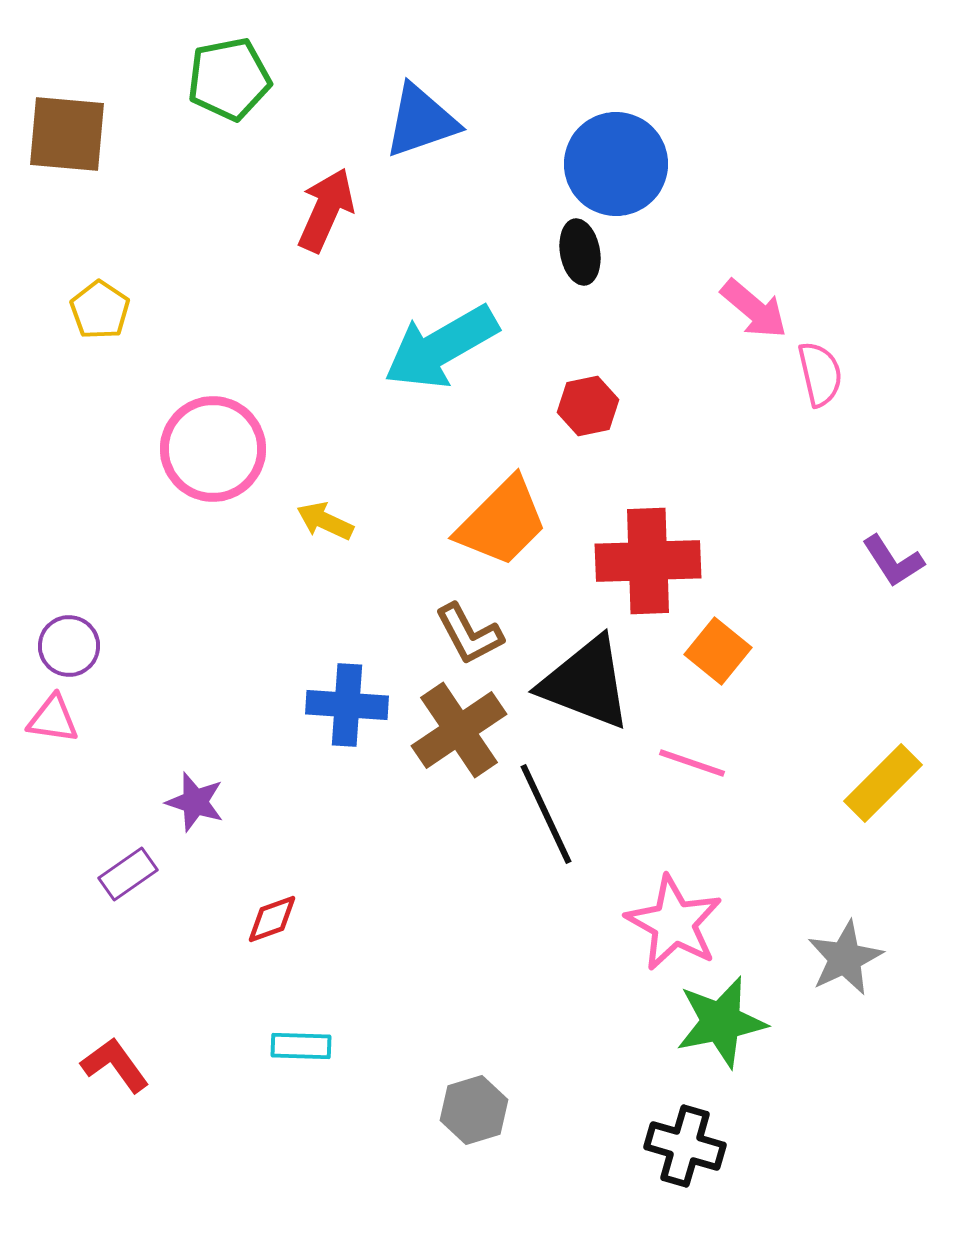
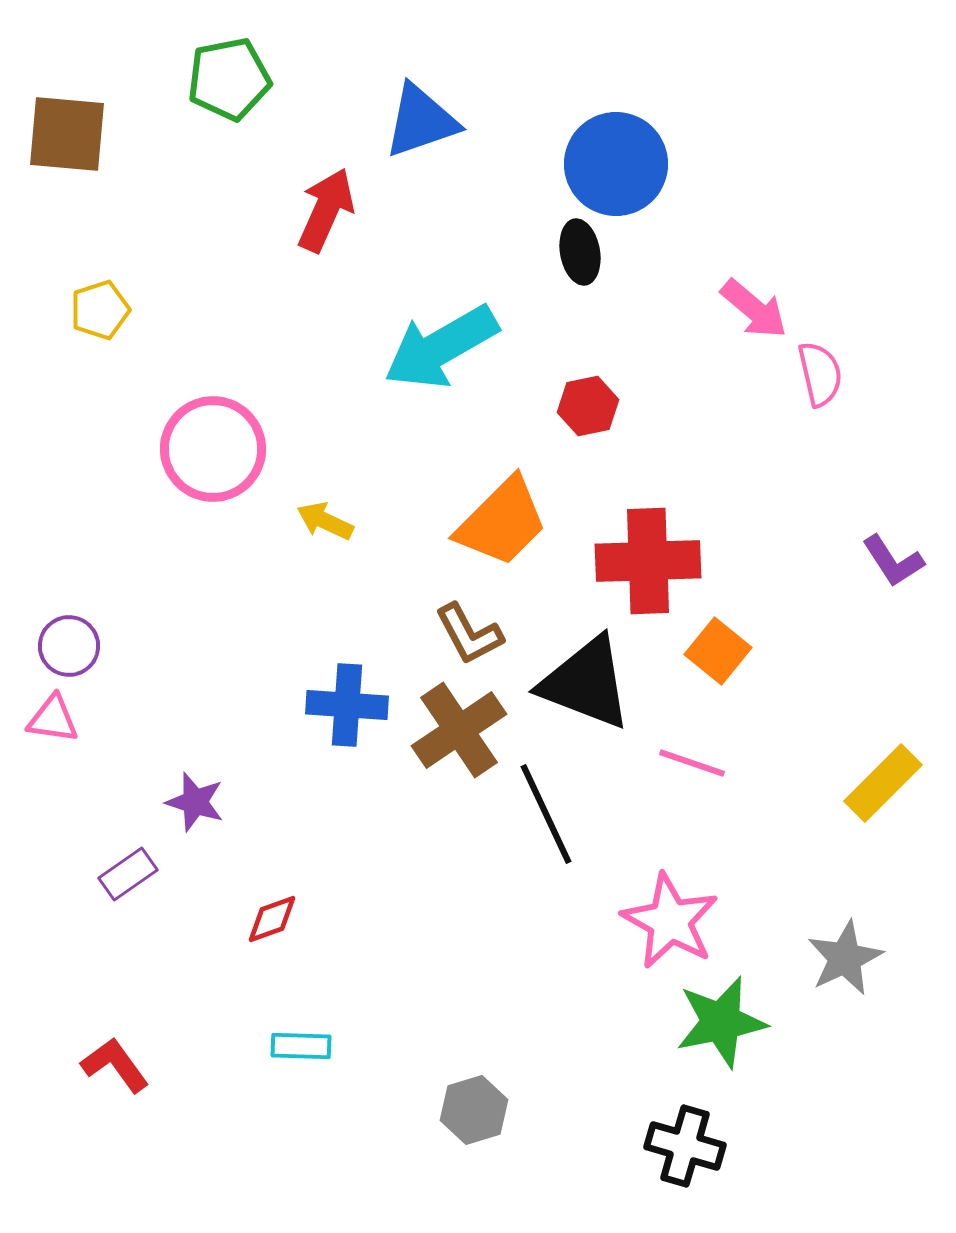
yellow pentagon: rotated 20 degrees clockwise
pink star: moved 4 px left, 2 px up
